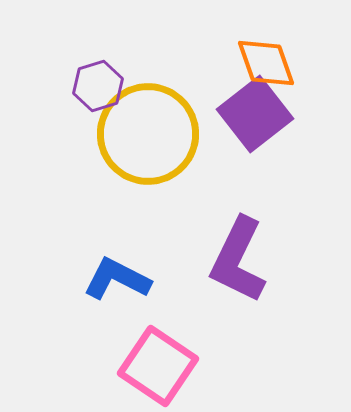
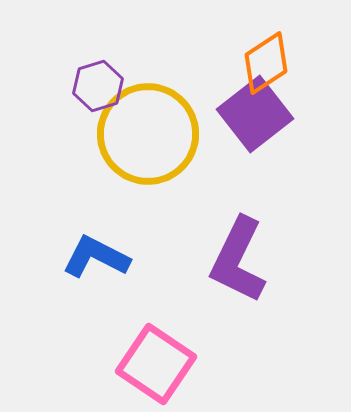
orange diamond: rotated 76 degrees clockwise
blue L-shape: moved 21 px left, 22 px up
pink square: moved 2 px left, 2 px up
